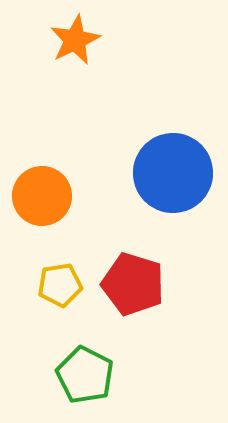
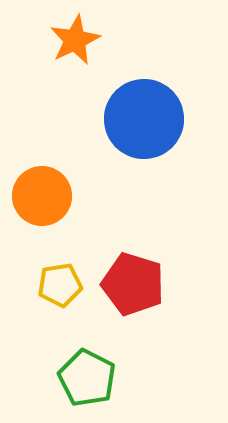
blue circle: moved 29 px left, 54 px up
green pentagon: moved 2 px right, 3 px down
